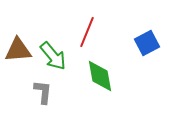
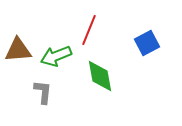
red line: moved 2 px right, 2 px up
green arrow: moved 3 px right; rotated 108 degrees clockwise
